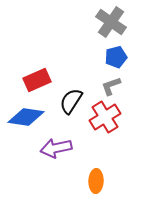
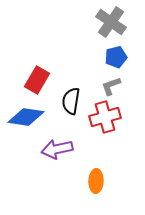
red rectangle: rotated 36 degrees counterclockwise
black semicircle: rotated 24 degrees counterclockwise
red cross: rotated 16 degrees clockwise
purple arrow: moved 1 px right, 1 px down
